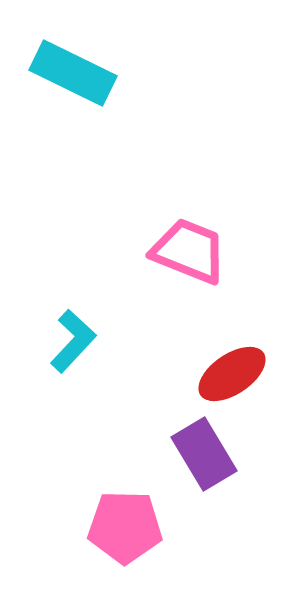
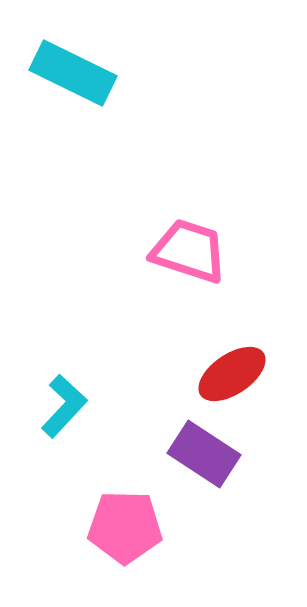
pink trapezoid: rotated 4 degrees counterclockwise
cyan L-shape: moved 9 px left, 65 px down
purple rectangle: rotated 26 degrees counterclockwise
